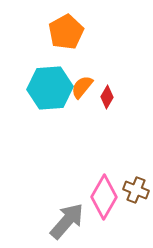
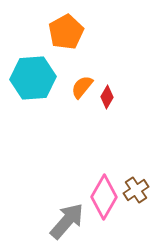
cyan hexagon: moved 17 px left, 10 px up
brown cross: rotated 35 degrees clockwise
